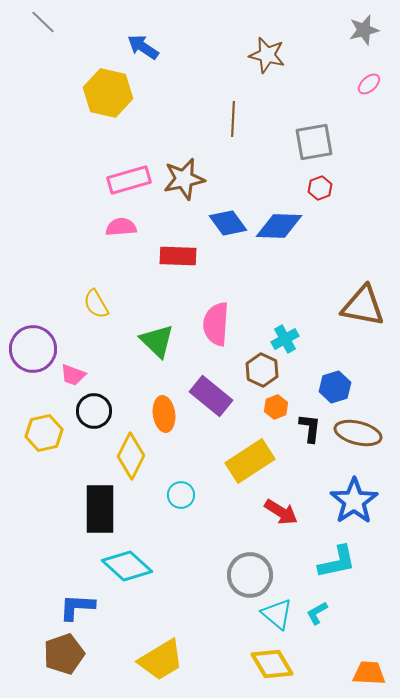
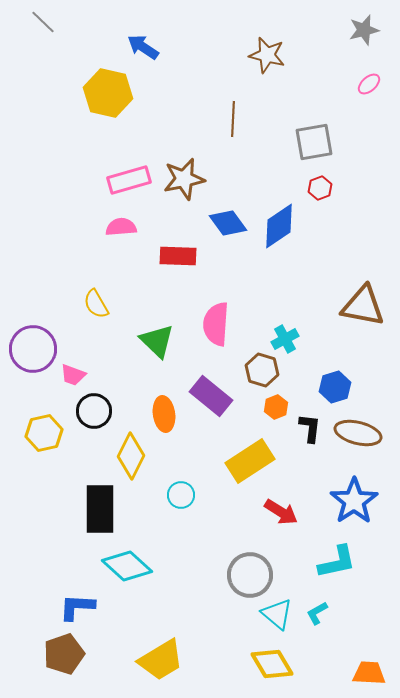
blue diamond at (279, 226): rotated 36 degrees counterclockwise
brown hexagon at (262, 370): rotated 8 degrees counterclockwise
